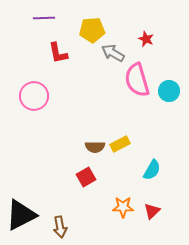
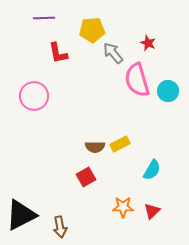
red star: moved 2 px right, 4 px down
gray arrow: rotated 20 degrees clockwise
cyan circle: moved 1 px left
